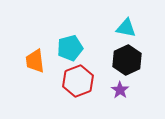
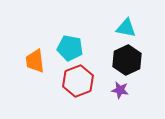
cyan pentagon: rotated 25 degrees clockwise
purple star: rotated 24 degrees counterclockwise
